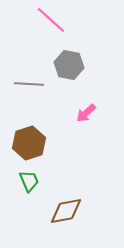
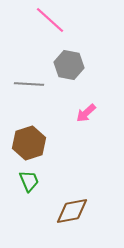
pink line: moved 1 px left
brown diamond: moved 6 px right
